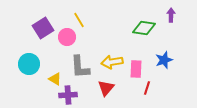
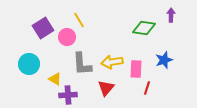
gray L-shape: moved 2 px right, 3 px up
